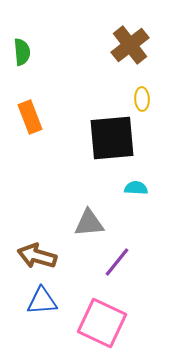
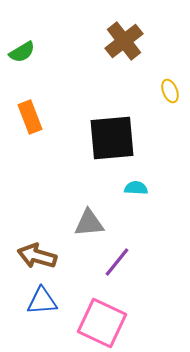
brown cross: moved 6 px left, 4 px up
green semicircle: rotated 64 degrees clockwise
yellow ellipse: moved 28 px right, 8 px up; rotated 20 degrees counterclockwise
